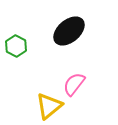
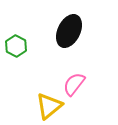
black ellipse: rotated 24 degrees counterclockwise
